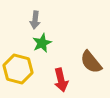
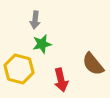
green star: moved 1 px down; rotated 12 degrees clockwise
brown semicircle: moved 2 px right, 2 px down
yellow hexagon: moved 1 px right
